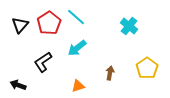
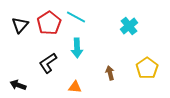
cyan line: rotated 12 degrees counterclockwise
cyan cross: rotated 12 degrees clockwise
cyan arrow: rotated 54 degrees counterclockwise
black L-shape: moved 5 px right, 1 px down
brown arrow: rotated 24 degrees counterclockwise
orange triangle: moved 3 px left, 1 px down; rotated 24 degrees clockwise
